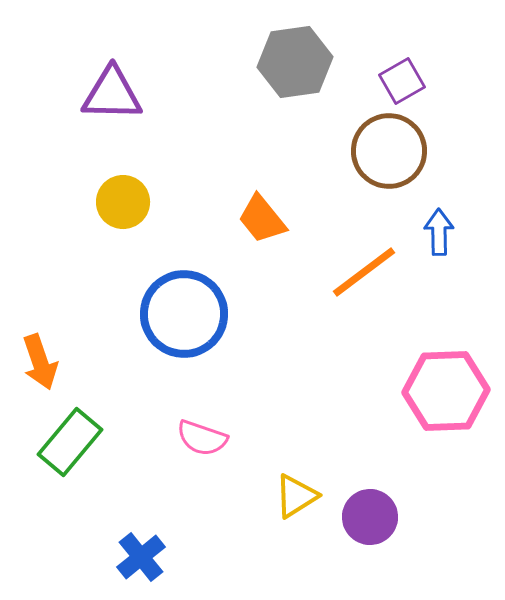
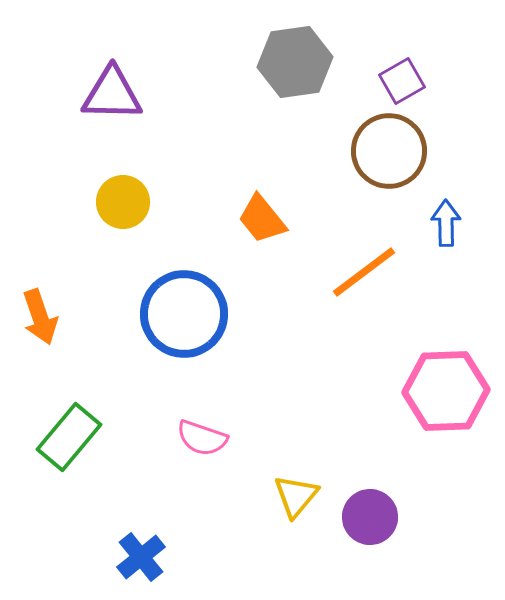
blue arrow: moved 7 px right, 9 px up
orange arrow: moved 45 px up
green rectangle: moved 1 px left, 5 px up
yellow triangle: rotated 18 degrees counterclockwise
